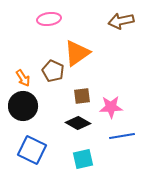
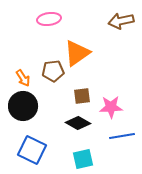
brown pentagon: rotated 30 degrees counterclockwise
